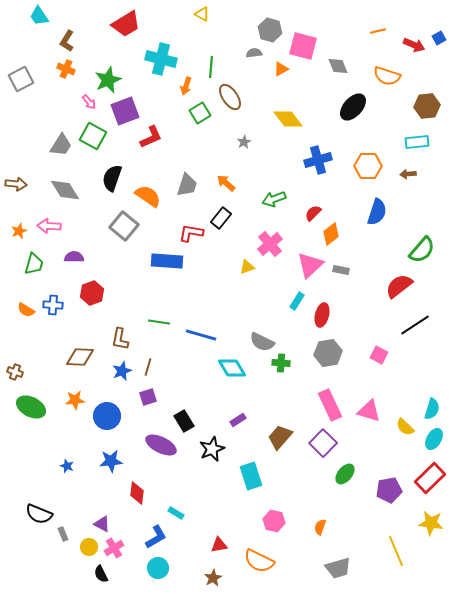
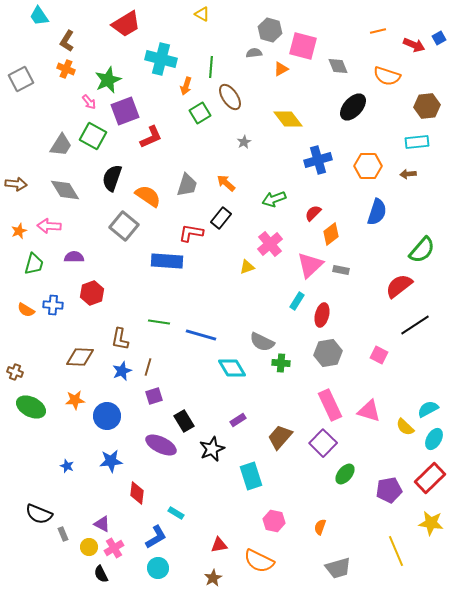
purple square at (148, 397): moved 6 px right, 1 px up
cyan semicircle at (432, 409): moved 4 px left; rotated 135 degrees counterclockwise
